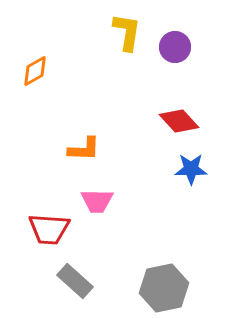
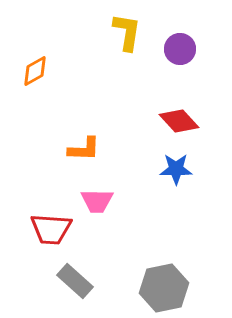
purple circle: moved 5 px right, 2 px down
blue star: moved 15 px left
red trapezoid: moved 2 px right
